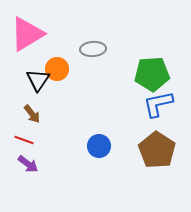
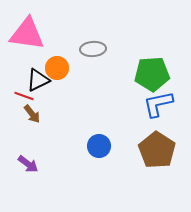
pink triangle: rotated 39 degrees clockwise
orange circle: moved 1 px up
black triangle: rotated 30 degrees clockwise
red line: moved 44 px up
